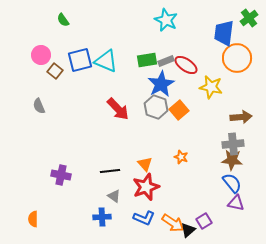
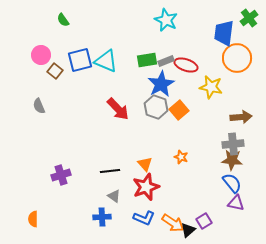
red ellipse: rotated 15 degrees counterclockwise
purple cross: rotated 30 degrees counterclockwise
